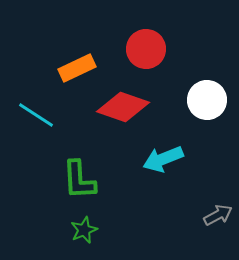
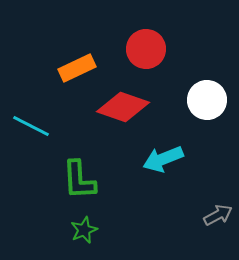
cyan line: moved 5 px left, 11 px down; rotated 6 degrees counterclockwise
